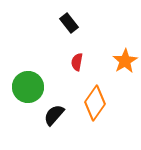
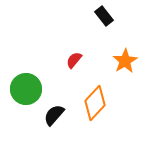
black rectangle: moved 35 px right, 7 px up
red semicircle: moved 3 px left, 2 px up; rotated 30 degrees clockwise
green circle: moved 2 px left, 2 px down
orange diamond: rotated 8 degrees clockwise
